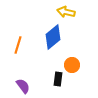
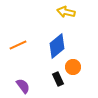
blue diamond: moved 4 px right, 9 px down
orange line: rotated 48 degrees clockwise
orange circle: moved 1 px right, 2 px down
black rectangle: rotated 32 degrees counterclockwise
